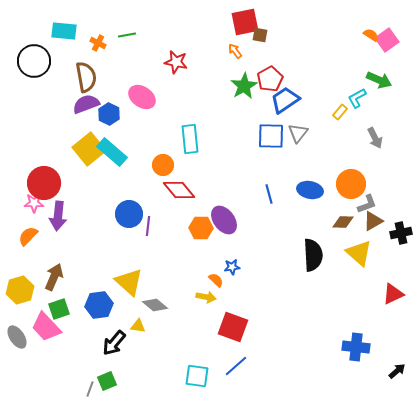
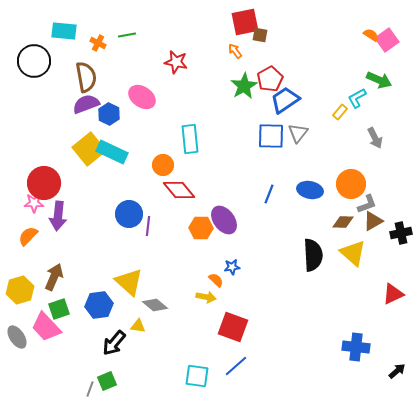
cyan rectangle at (112, 152): rotated 16 degrees counterclockwise
blue line at (269, 194): rotated 36 degrees clockwise
yellow triangle at (359, 253): moved 6 px left
